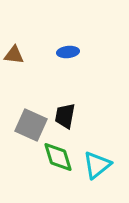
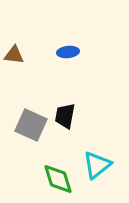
green diamond: moved 22 px down
